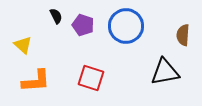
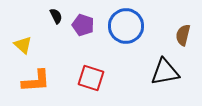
brown semicircle: rotated 10 degrees clockwise
